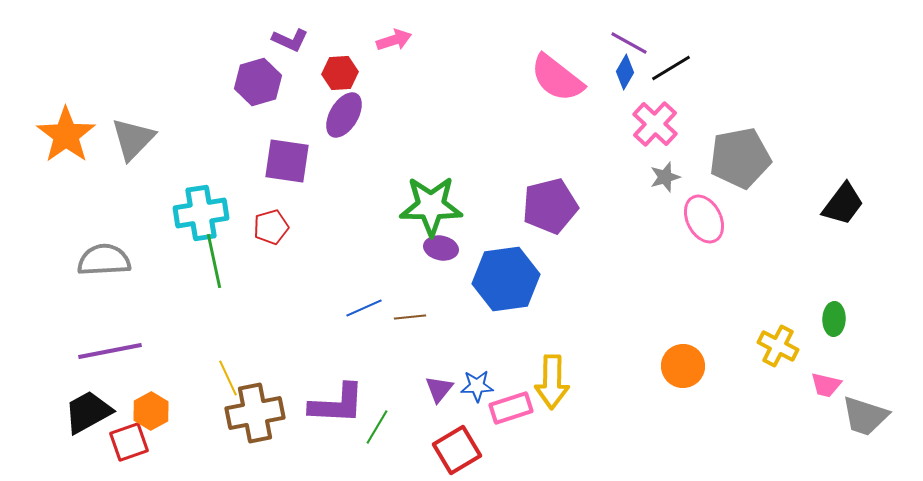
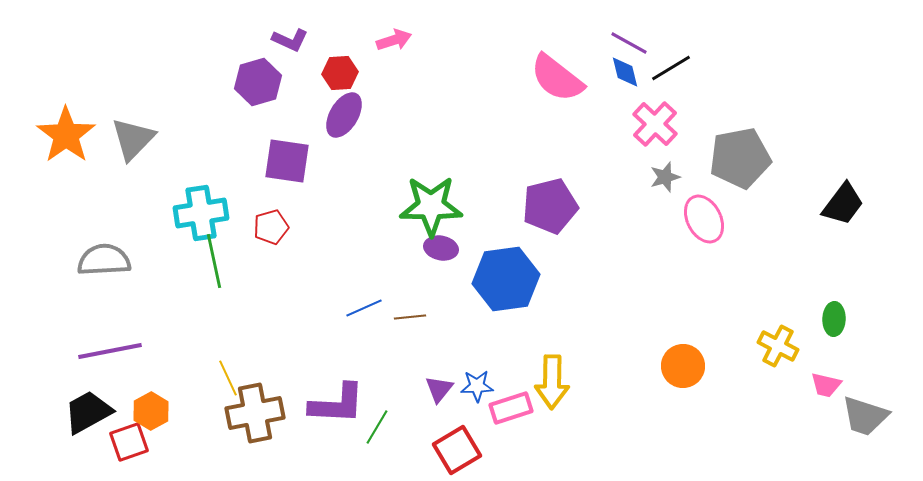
blue diamond at (625, 72): rotated 44 degrees counterclockwise
